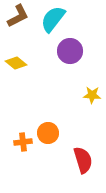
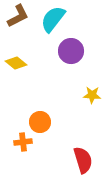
purple circle: moved 1 px right
orange circle: moved 8 px left, 11 px up
